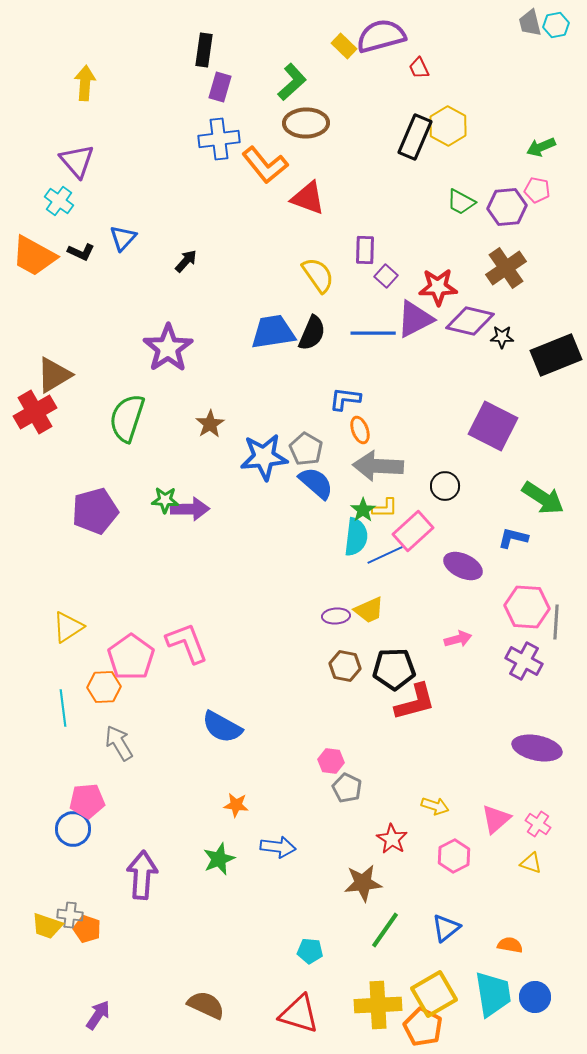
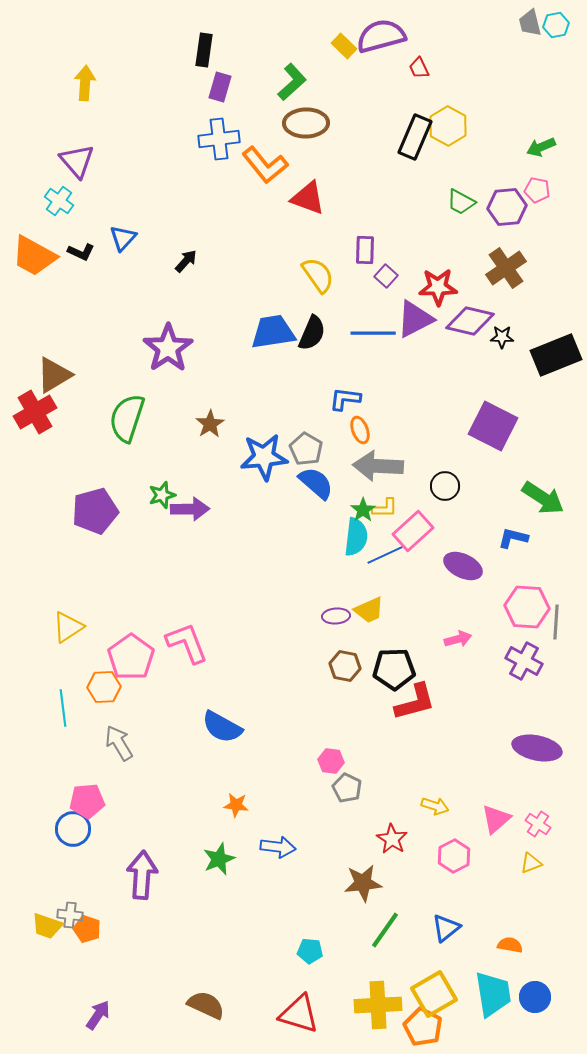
green star at (165, 500): moved 3 px left, 5 px up; rotated 20 degrees counterclockwise
yellow triangle at (531, 863): rotated 40 degrees counterclockwise
